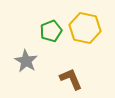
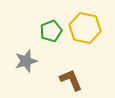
gray star: rotated 25 degrees clockwise
brown L-shape: moved 1 px down
